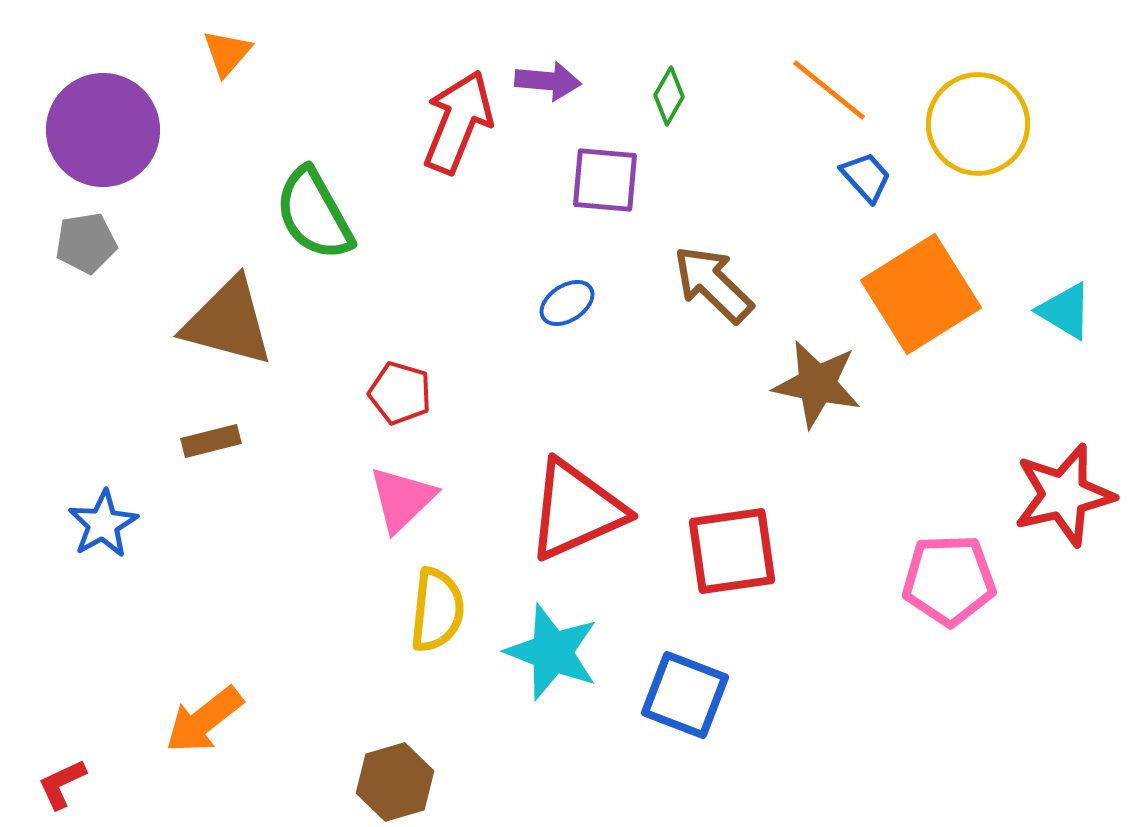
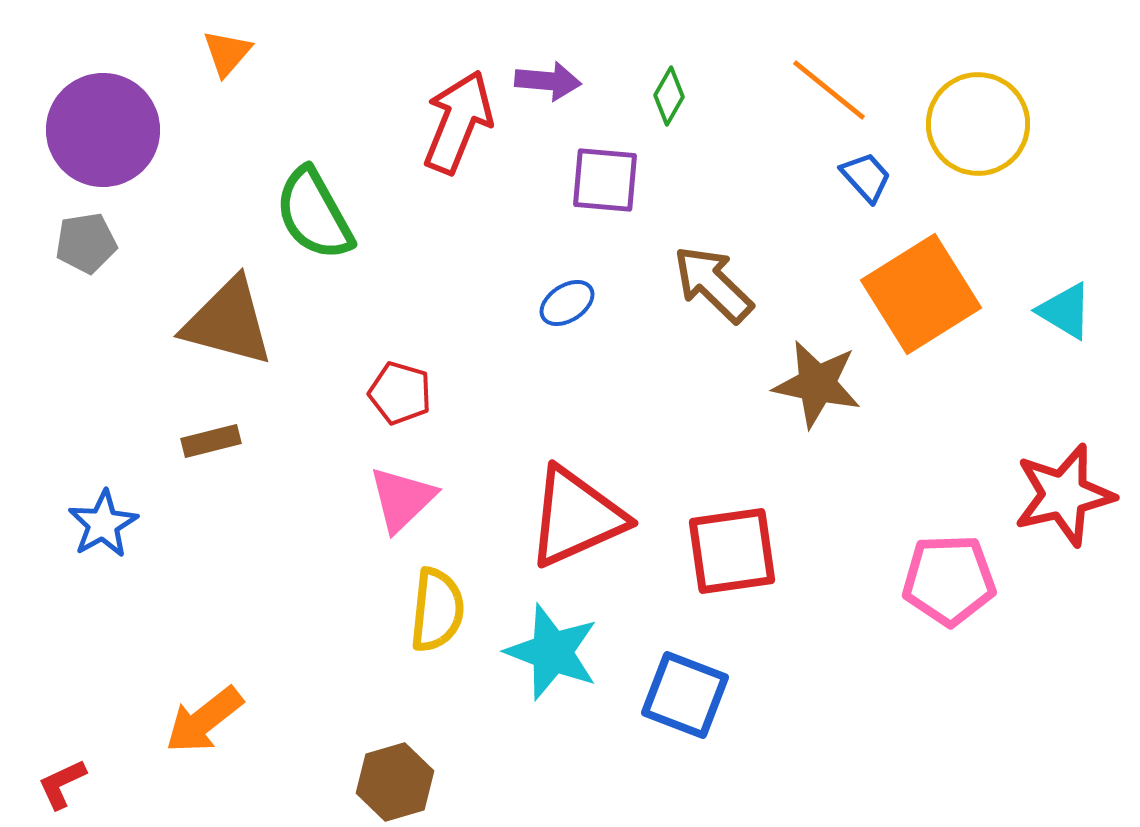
red triangle: moved 7 px down
